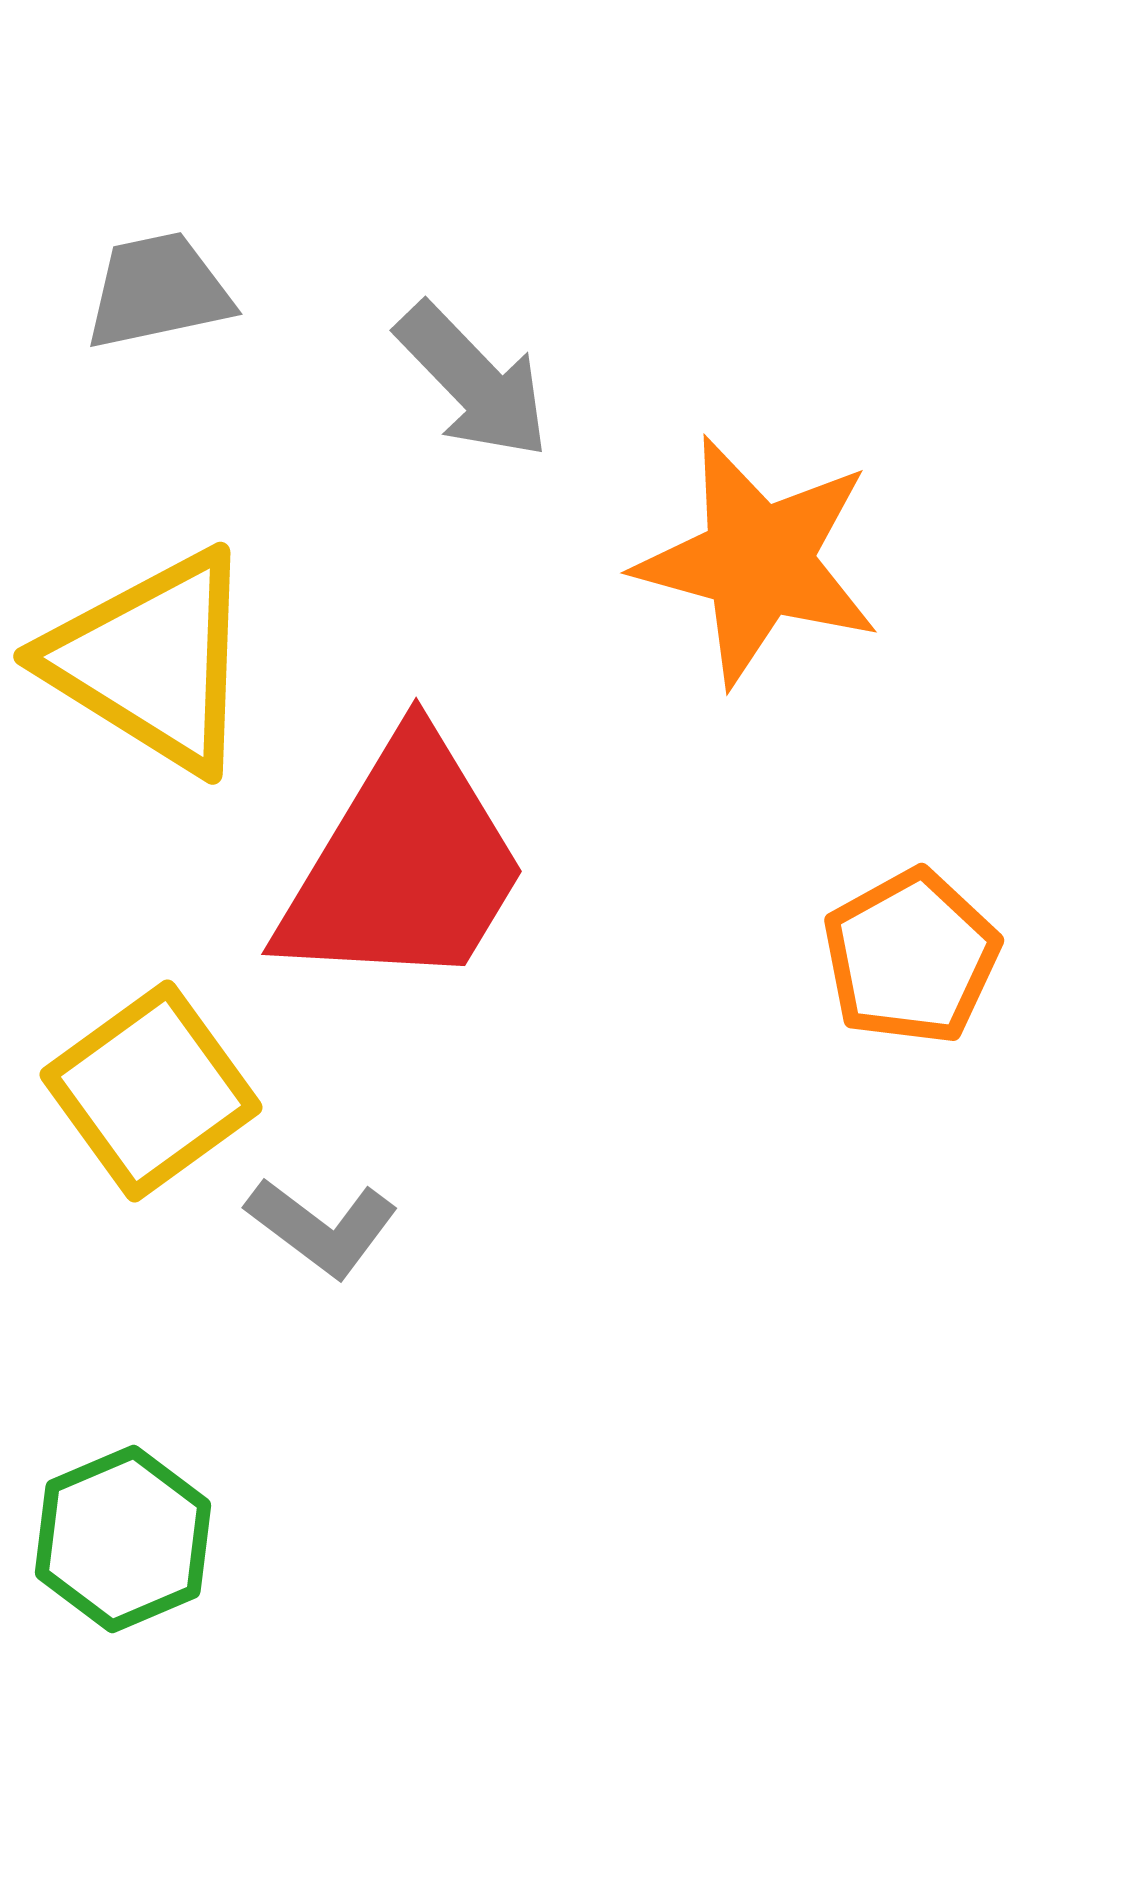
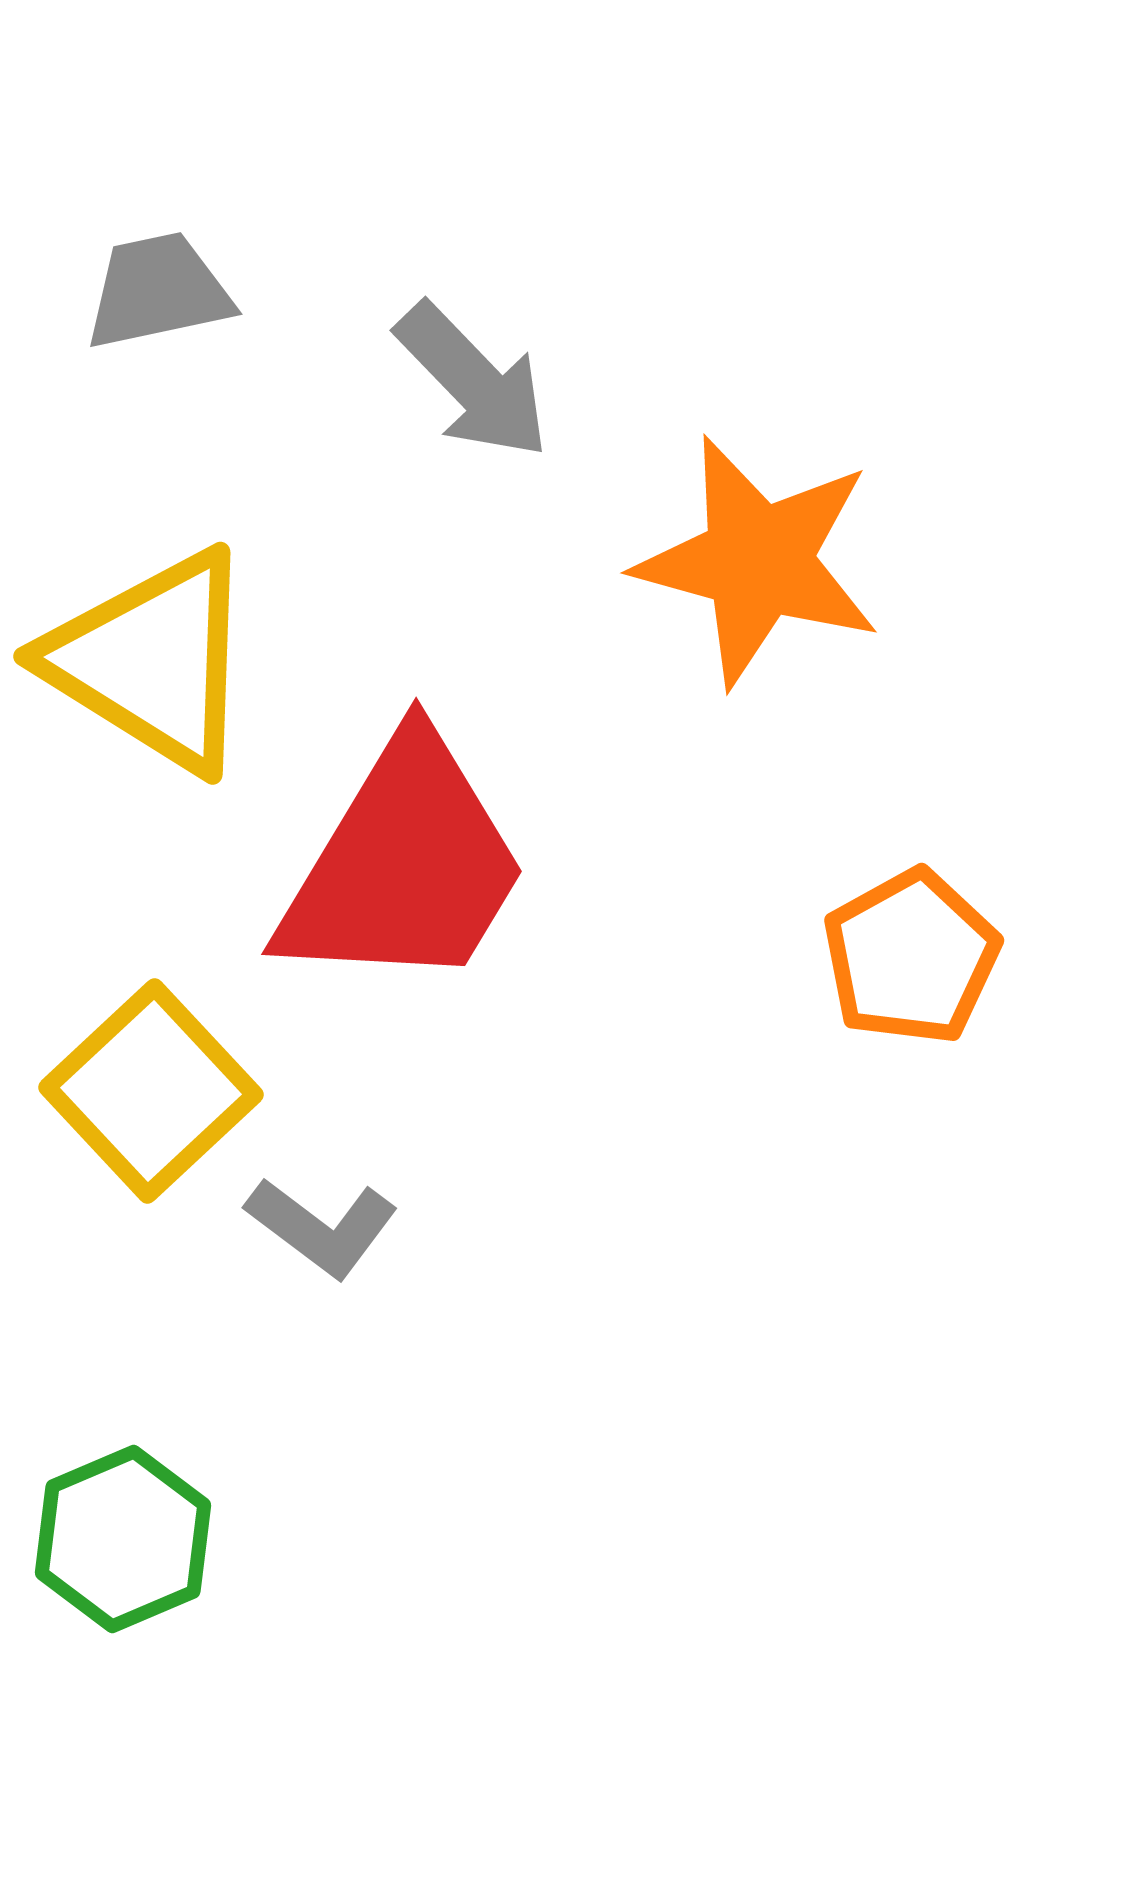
yellow square: rotated 7 degrees counterclockwise
